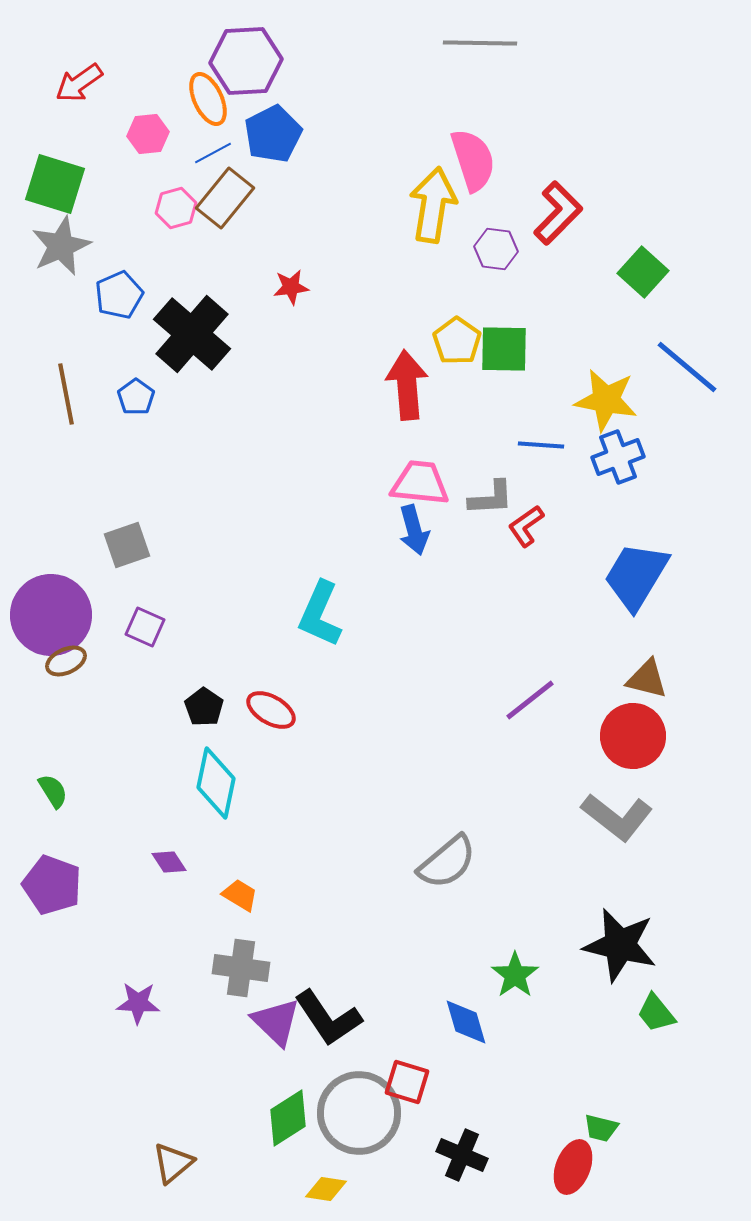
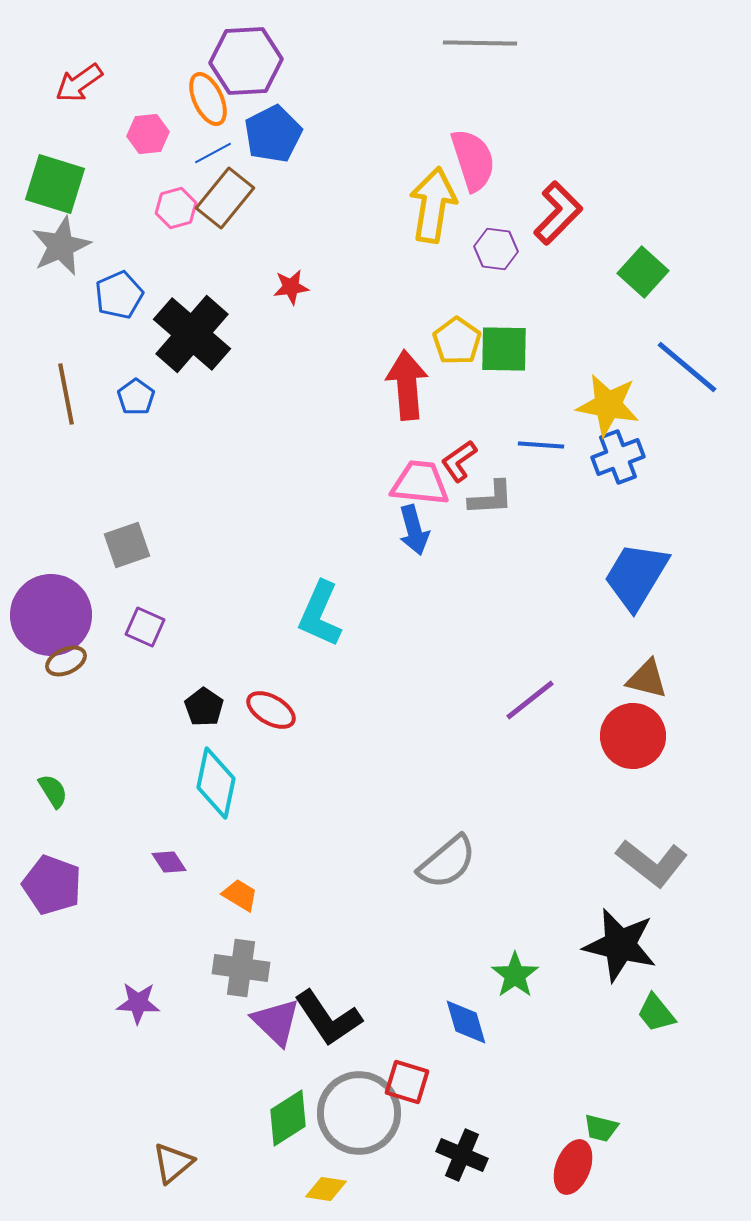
yellow star at (606, 400): moved 2 px right, 5 px down
red L-shape at (526, 526): moved 67 px left, 65 px up
gray L-shape at (617, 817): moved 35 px right, 46 px down
